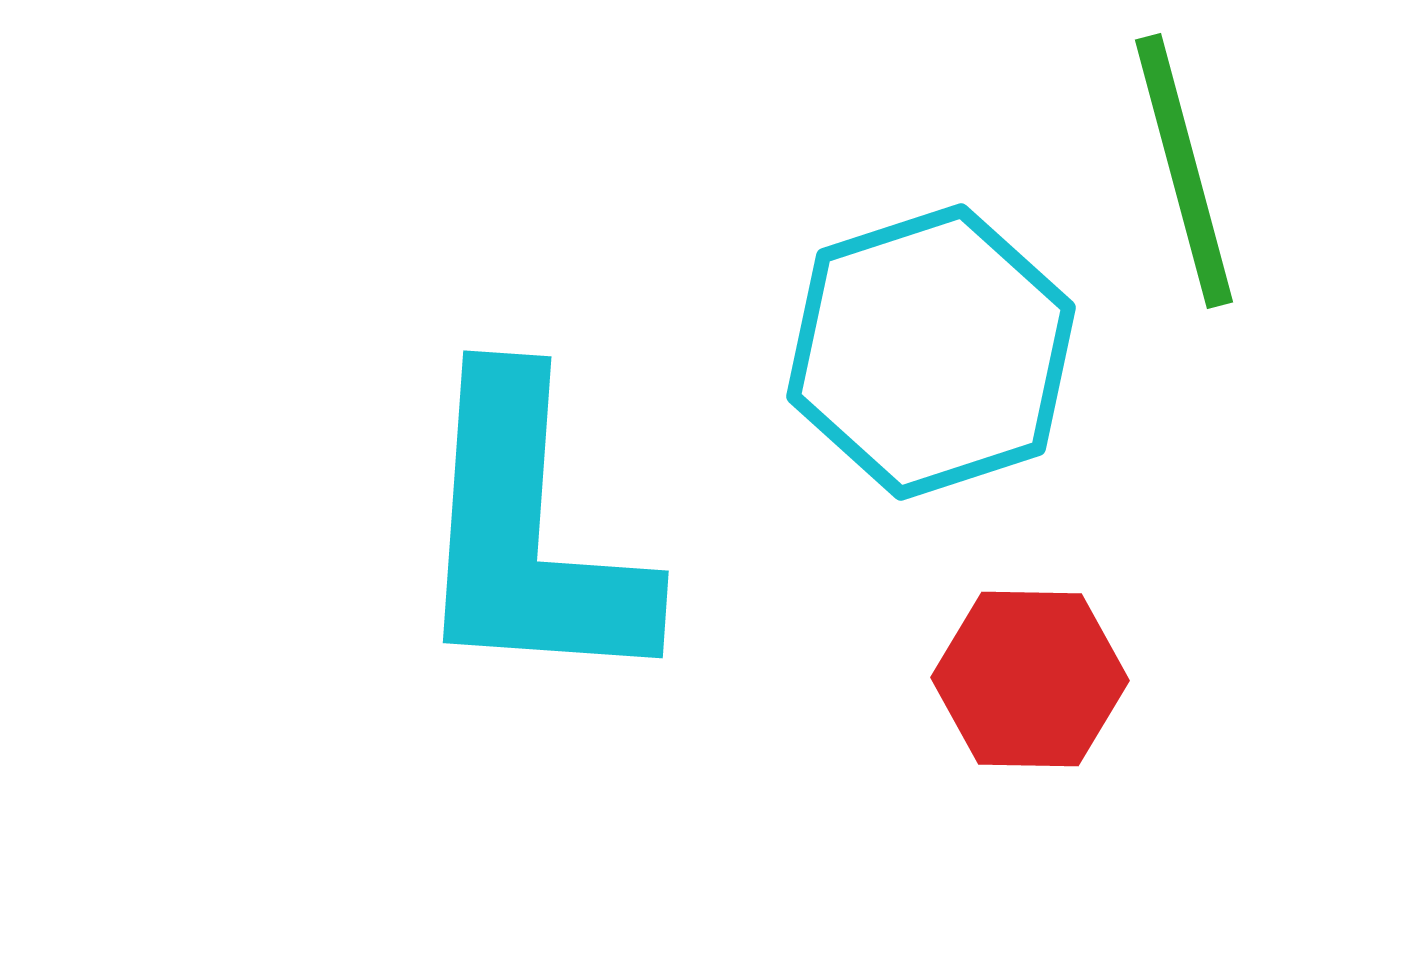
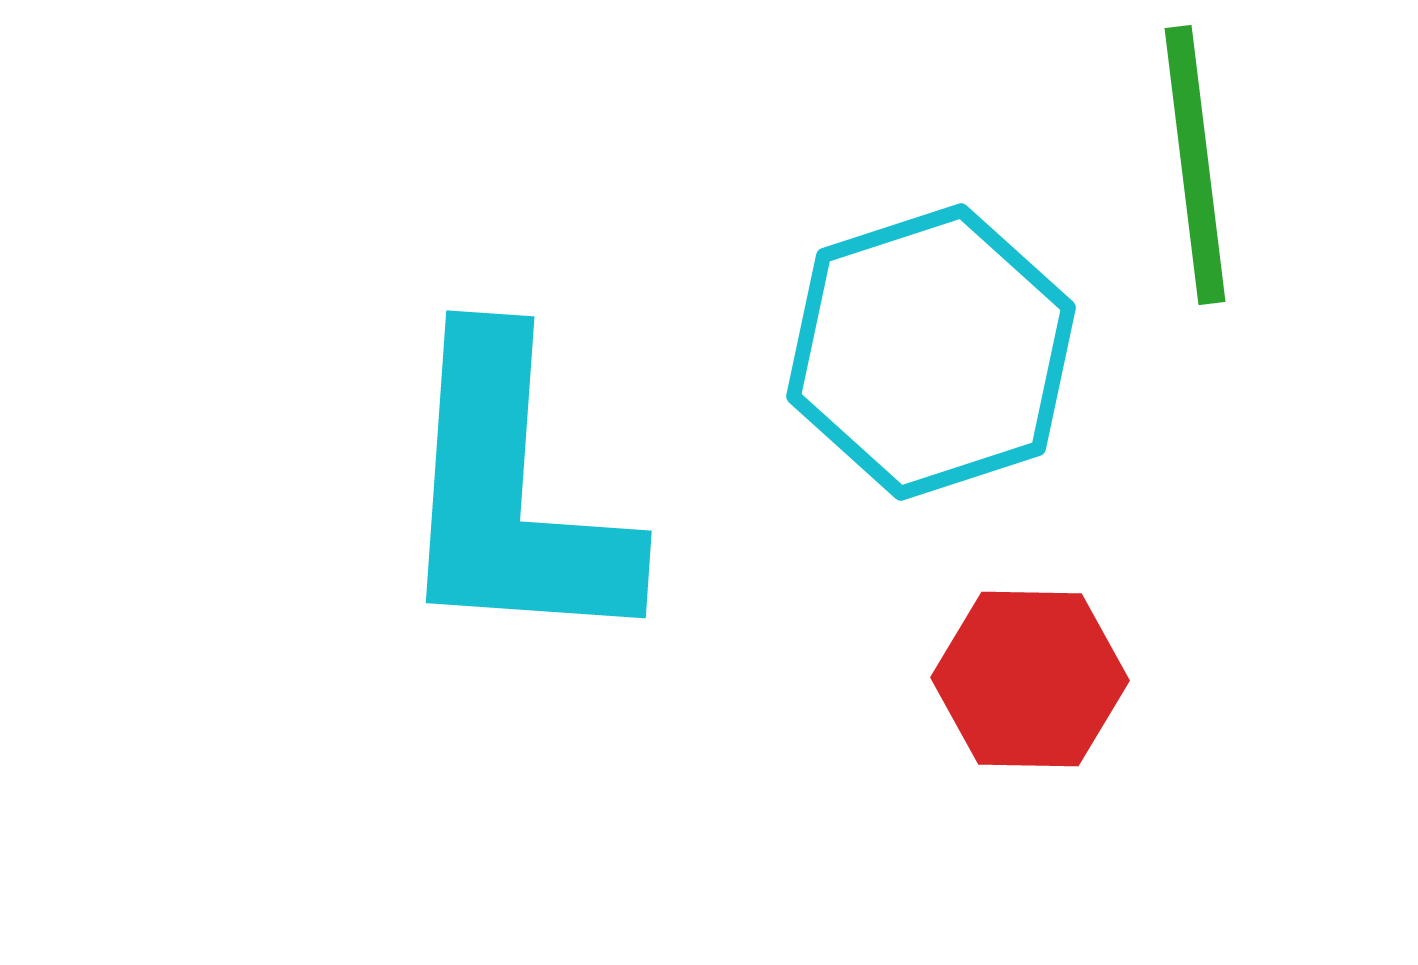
green line: moved 11 px right, 6 px up; rotated 8 degrees clockwise
cyan L-shape: moved 17 px left, 40 px up
